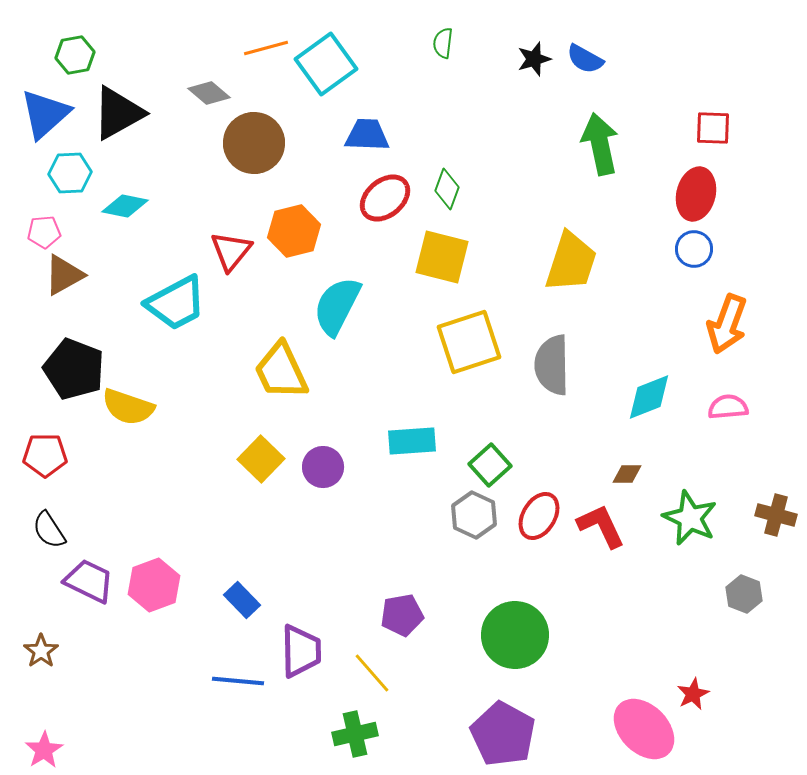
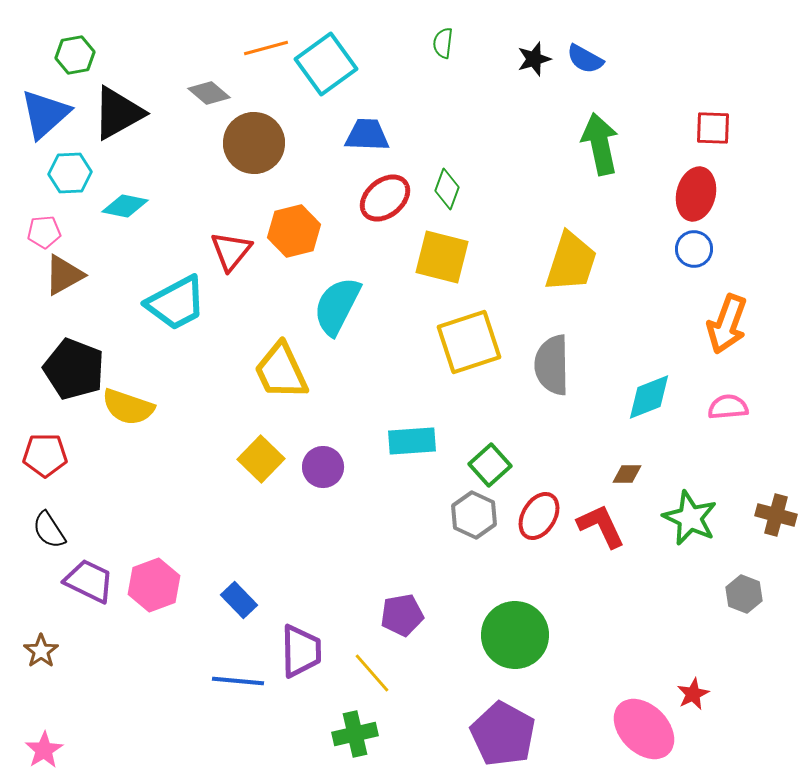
blue rectangle at (242, 600): moved 3 px left
